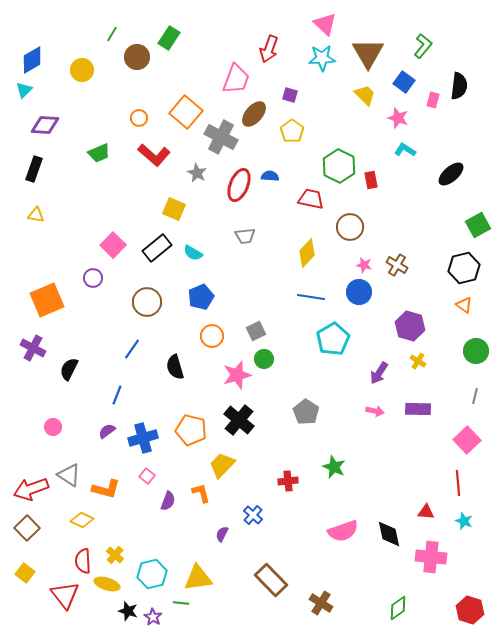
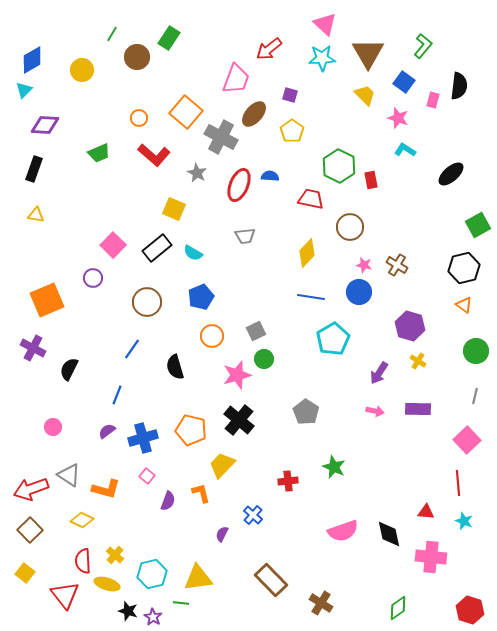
red arrow at (269, 49): rotated 32 degrees clockwise
brown square at (27, 528): moved 3 px right, 2 px down
